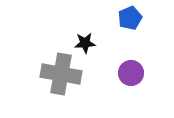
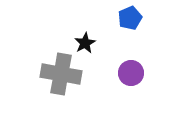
black star: rotated 25 degrees counterclockwise
